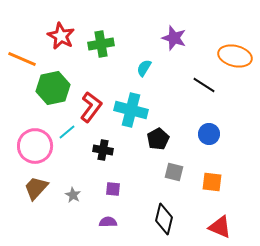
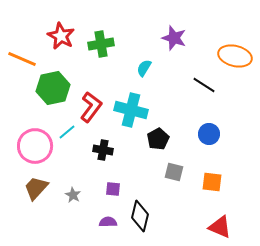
black diamond: moved 24 px left, 3 px up
